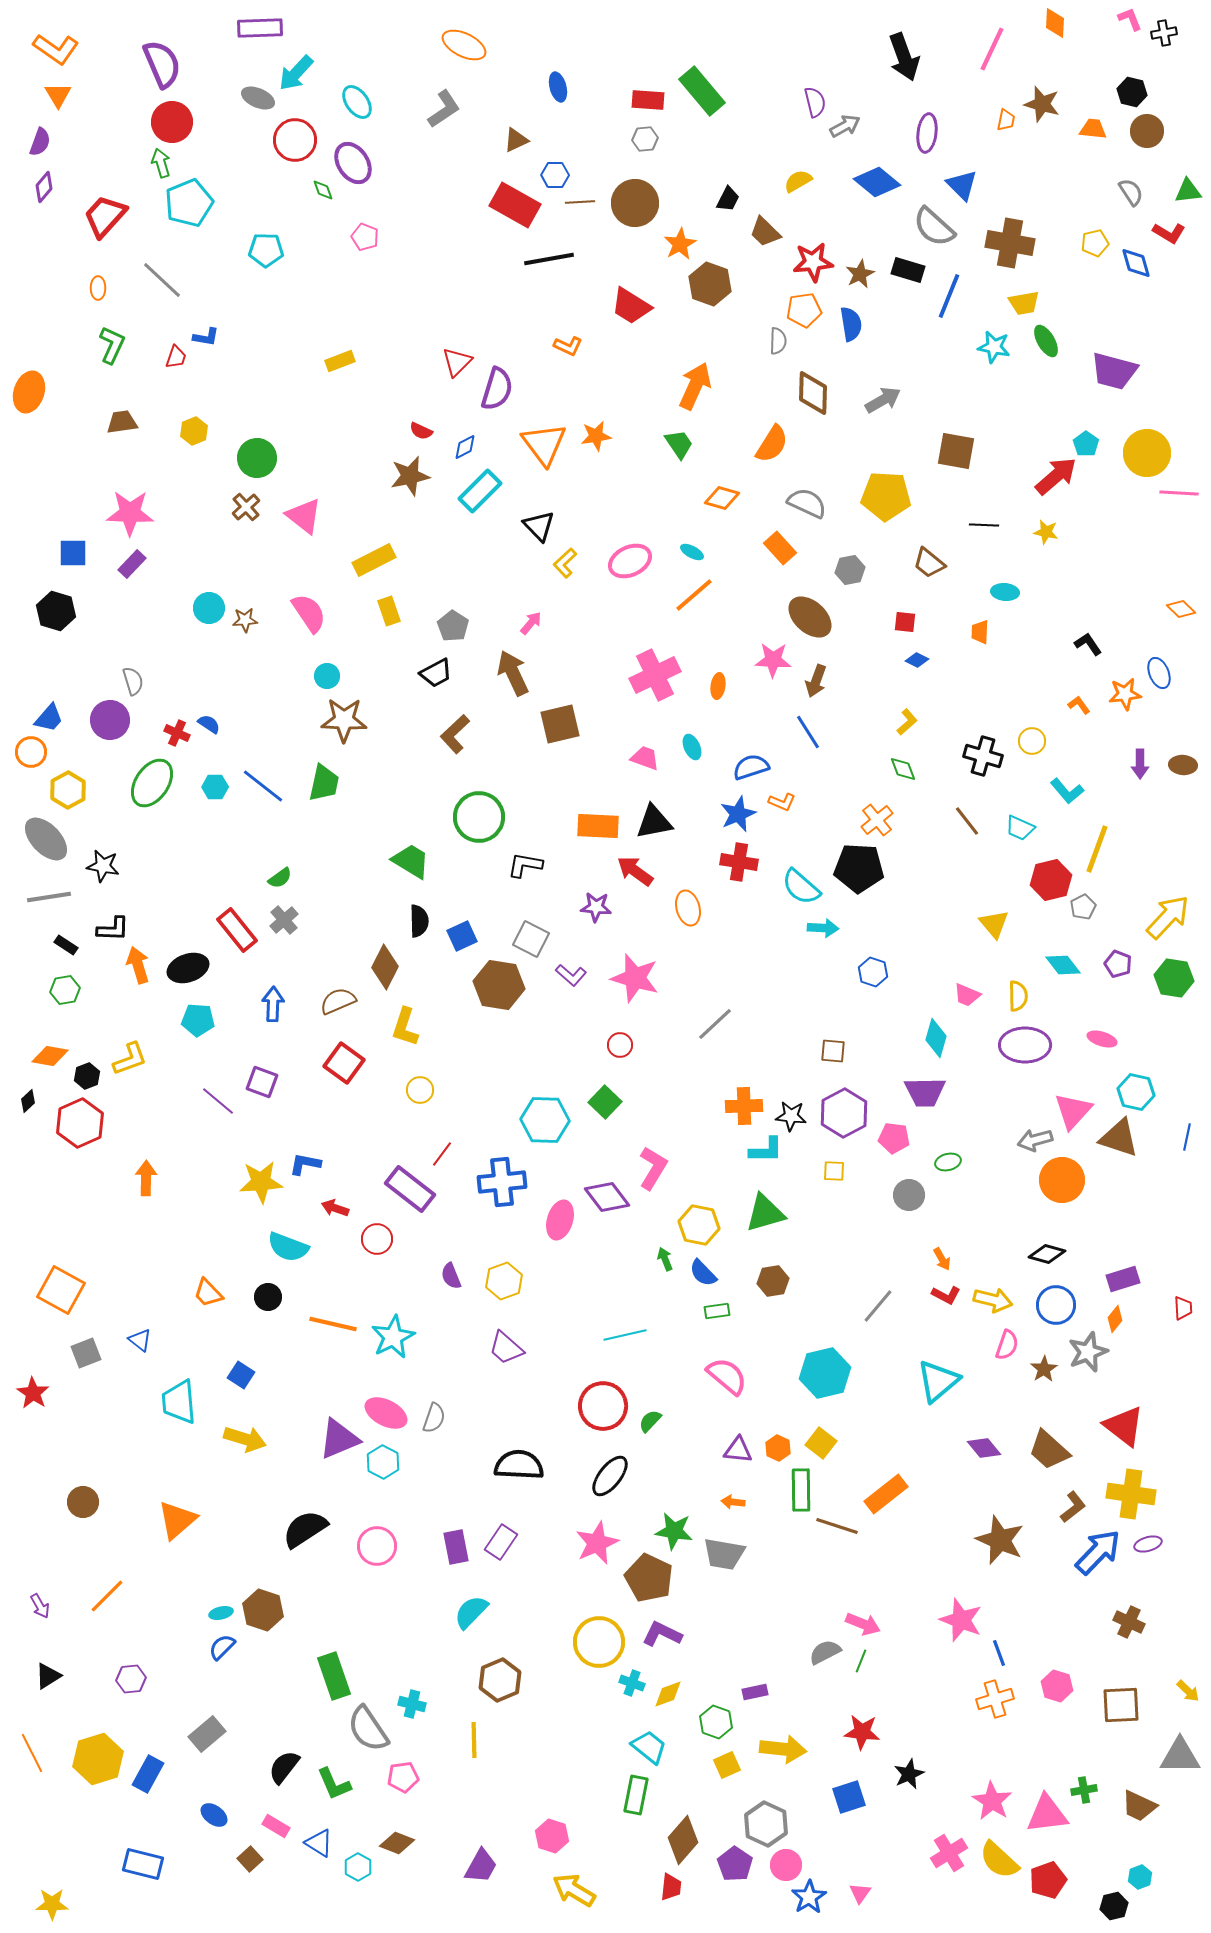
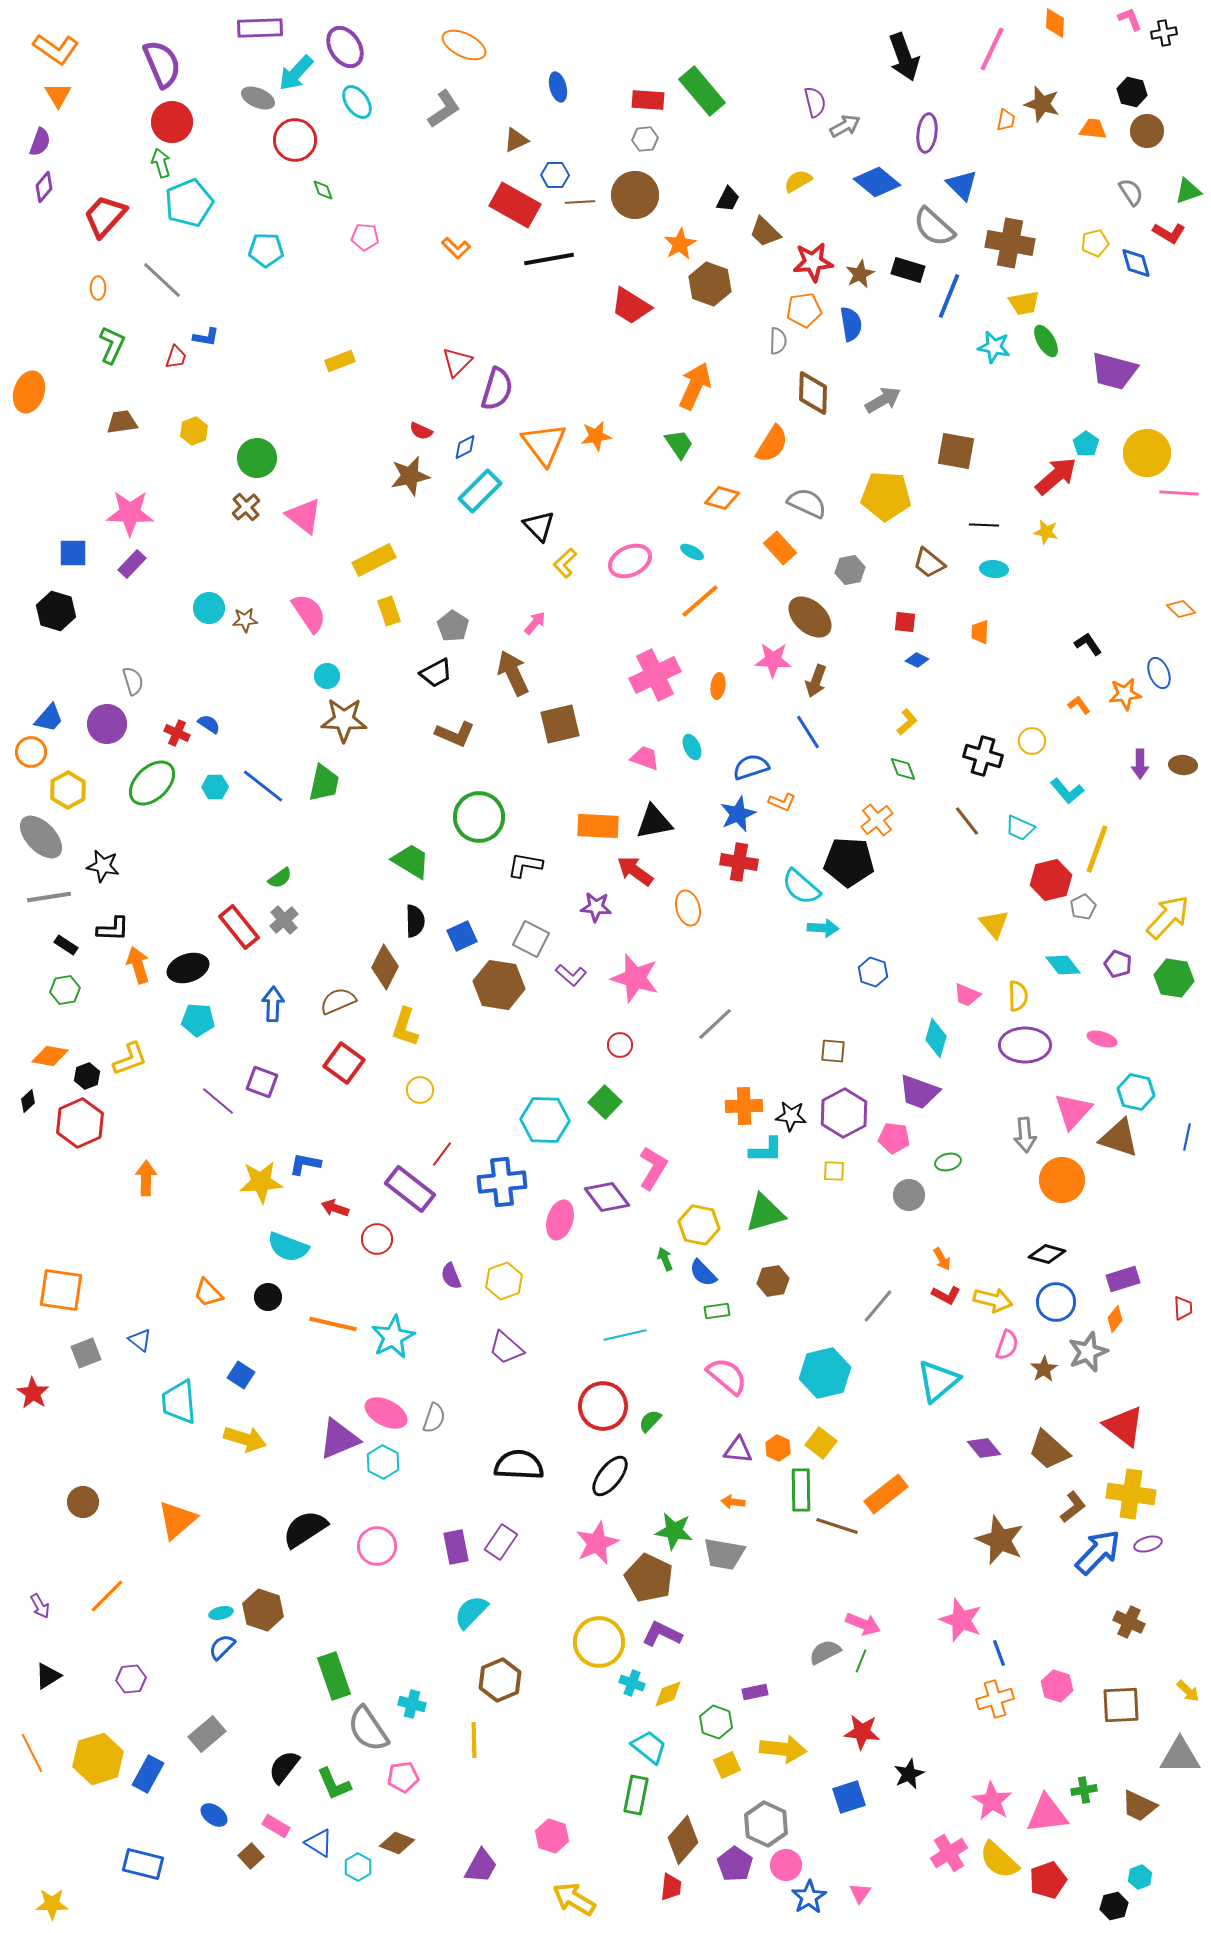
purple ellipse at (353, 163): moved 8 px left, 116 px up
green triangle at (1188, 191): rotated 12 degrees counterclockwise
brown circle at (635, 203): moved 8 px up
pink pentagon at (365, 237): rotated 16 degrees counterclockwise
orange L-shape at (568, 346): moved 112 px left, 98 px up; rotated 20 degrees clockwise
cyan ellipse at (1005, 592): moved 11 px left, 23 px up
orange line at (694, 595): moved 6 px right, 6 px down
pink arrow at (531, 623): moved 4 px right
purple circle at (110, 720): moved 3 px left, 4 px down
brown L-shape at (455, 734): rotated 114 degrees counterclockwise
green ellipse at (152, 783): rotated 12 degrees clockwise
gray ellipse at (46, 839): moved 5 px left, 2 px up
black pentagon at (859, 868): moved 10 px left, 6 px up
black semicircle at (419, 921): moved 4 px left
red rectangle at (237, 930): moved 2 px right, 3 px up
purple trapezoid at (925, 1092): moved 6 px left; rotated 21 degrees clockwise
gray arrow at (1035, 1140): moved 10 px left, 5 px up; rotated 80 degrees counterclockwise
orange square at (61, 1290): rotated 21 degrees counterclockwise
blue circle at (1056, 1305): moved 3 px up
brown square at (250, 1859): moved 1 px right, 3 px up
yellow arrow at (574, 1890): moved 9 px down
